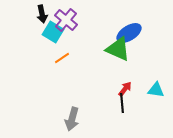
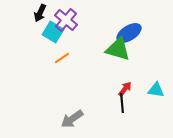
black arrow: moved 2 px left, 1 px up; rotated 36 degrees clockwise
green triangle: rotated 8 degrees counterclockwise
gray arrow: rotated 40 degrees clockwise
